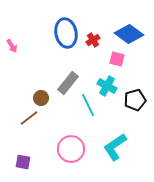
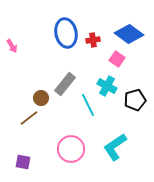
red cross: rotated 24 degrees clockwise
pink square: rotated 21 degrees clockwise
gray rectangle: moved 3 px left, 1 px down
